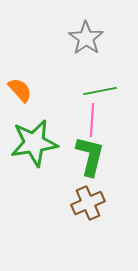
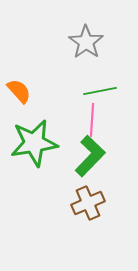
gray star: moved 4 px down
orange semicircle: moved 1 px left, 1 px down
green L-shape: rotated 30 degrees clockwise
